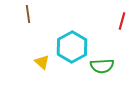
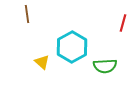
brown line: moved 1 px left
red line: moved 1 px right, 2 px down
green semicircle: moved 3 px right
